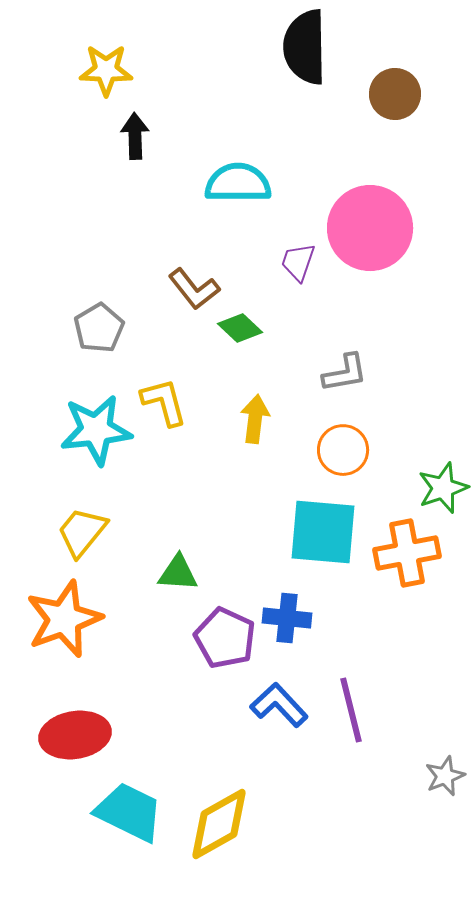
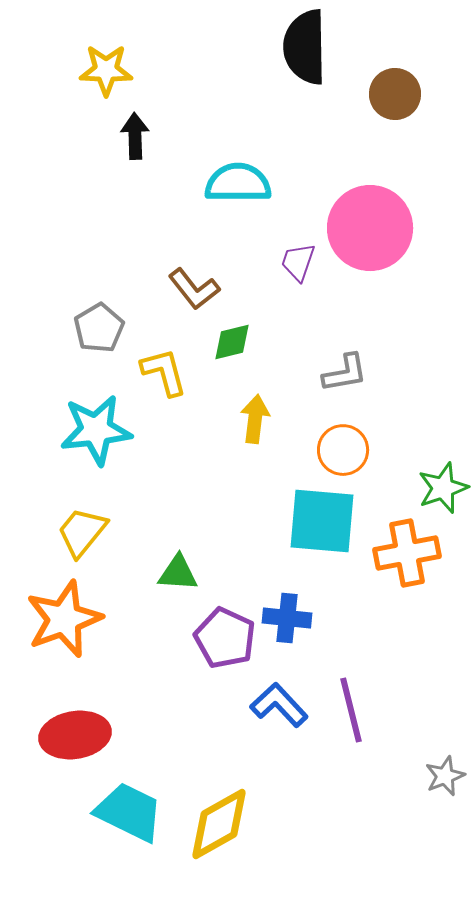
green diamond: moved 8 px left, 14 px down; rotated 57 degrees counterclockwise
yellow L-shape: moved 30 px up
cyan square: moved 1 px left, 11 px up
